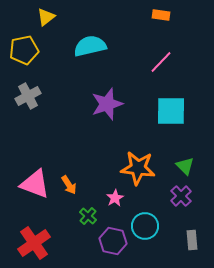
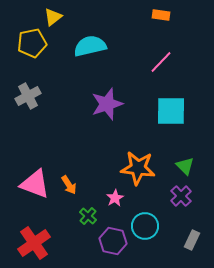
yellow triangle: moved 7 px right
yellow pentagon: moved 8 px right, 7 px up
gray rectangle: rotated 30 degrees clockwise
